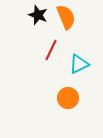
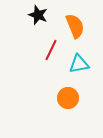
orange semicircle: moved 9 px right, 9 px down
cyan triangle: rotated 15 degrees clockwise
